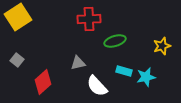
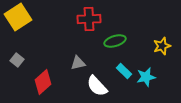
cyan rectangle: rotated 28 degrees clockwise
